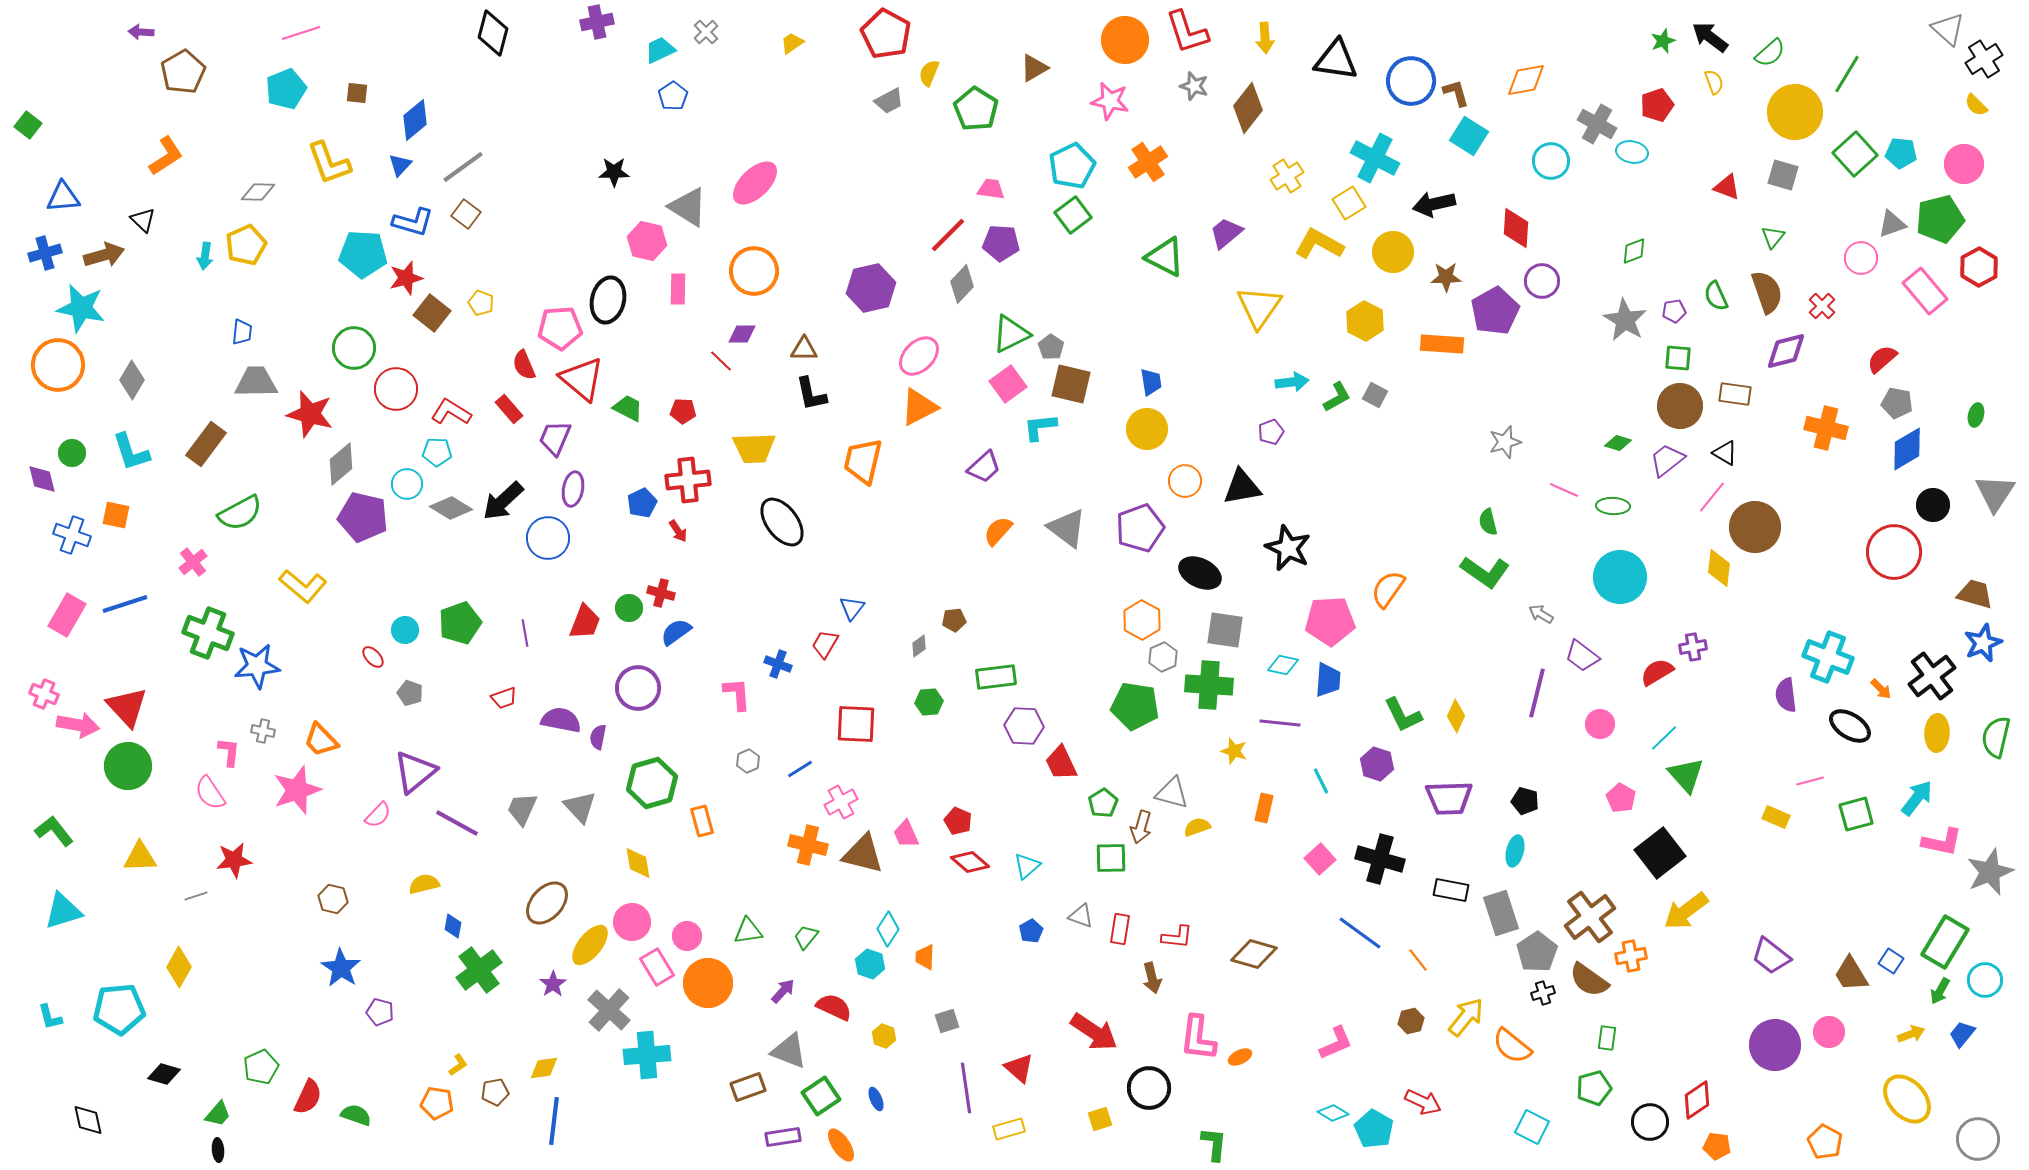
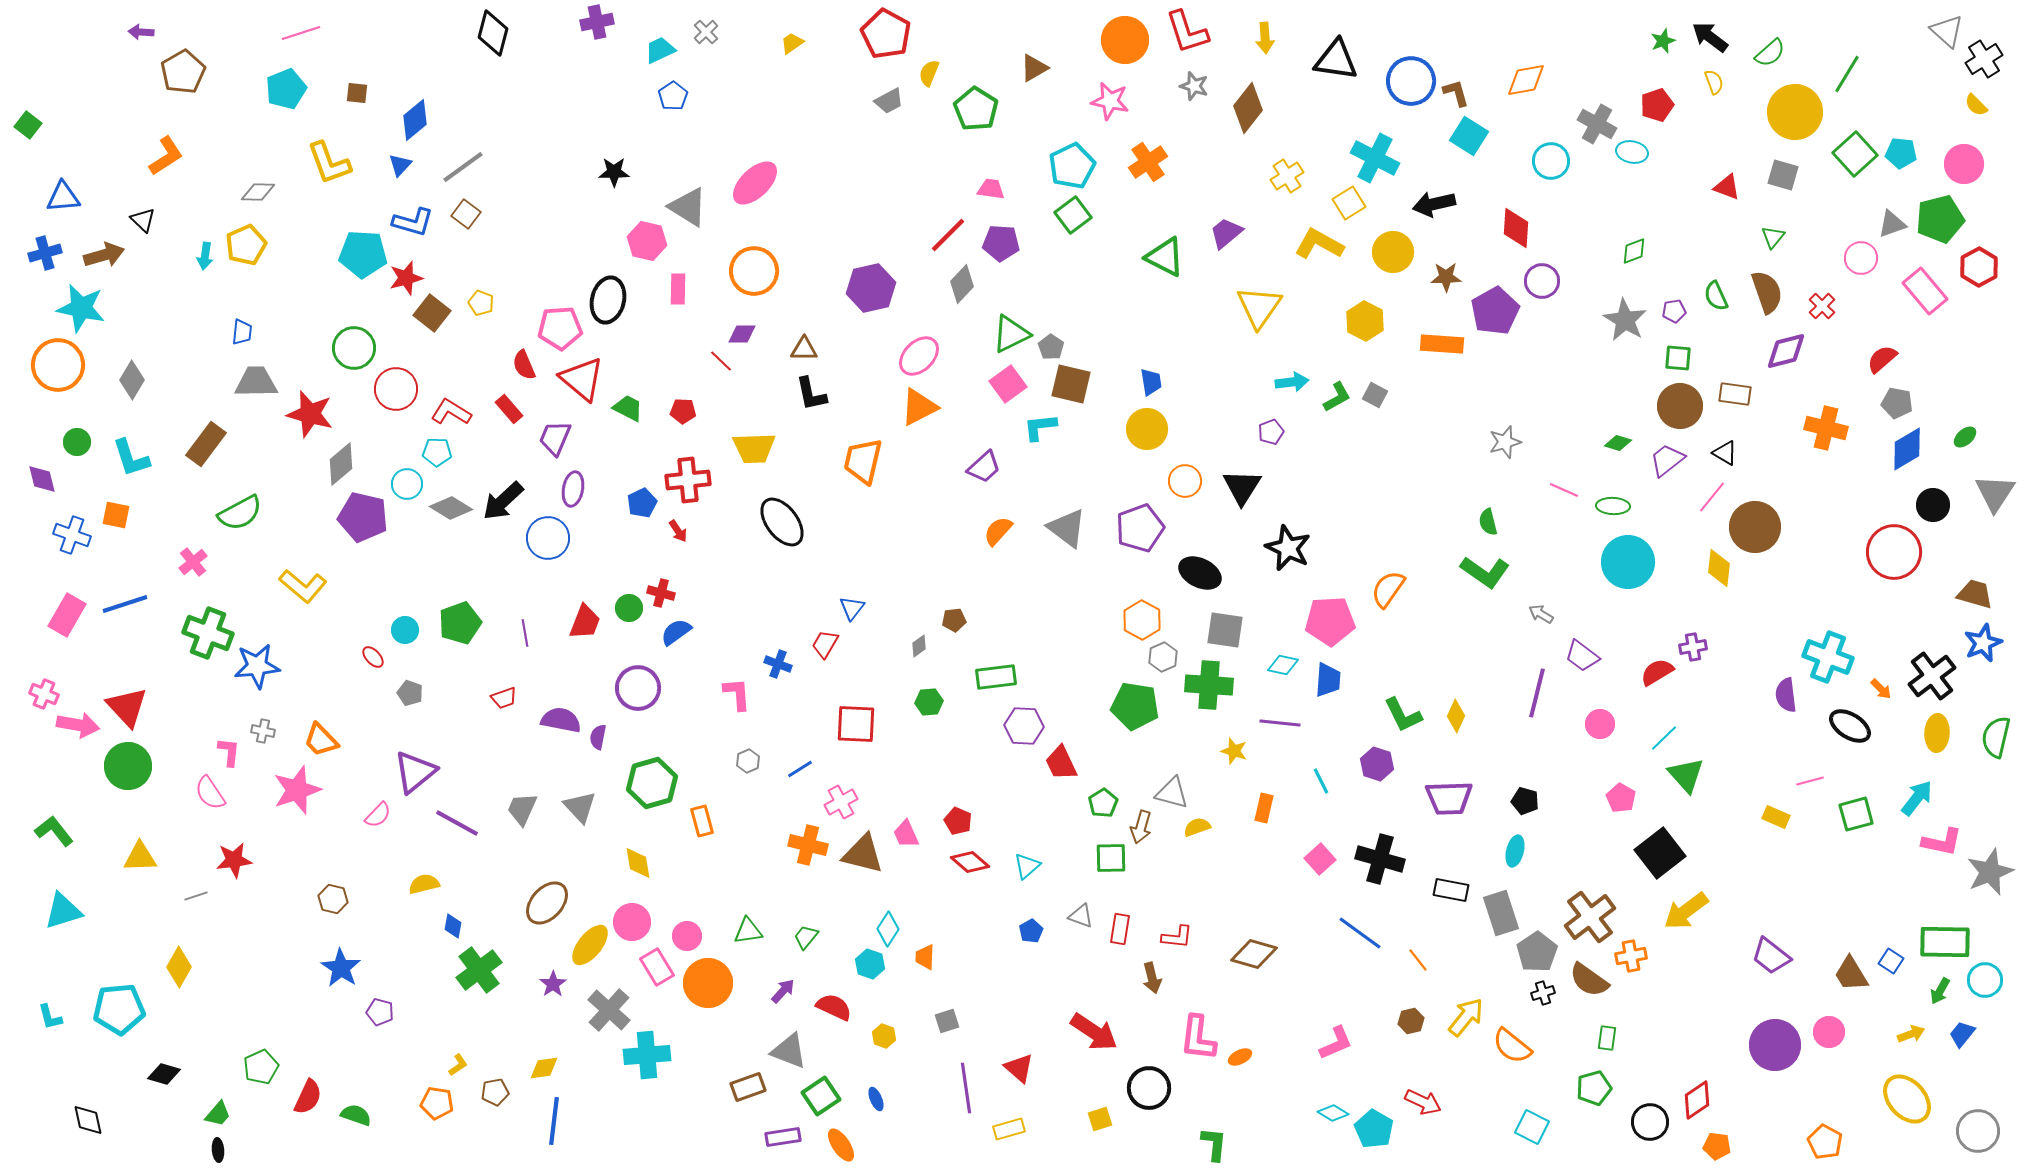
gray triangle at (1948, 29): moved 1 px left, 2 px down
green ellipse at (1976, 415): moved 11 px left, 22 px down; rotated 35 degrees clockwise
cyan L-shape at (131, 452): moved 6 px down
green circle at (72, 453): moved 5 px right, 11 px up
black triangle at (1242, 487): rotated 48 degrees counterclockwise
cyan circle at (1620, 577): moved 8 px right, 15 px up
green rectangle at (1945, 942): rotated 60 degrees clockwise
gray circle at (1978, 1139): moved 8 px up
